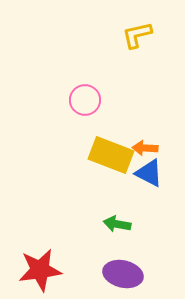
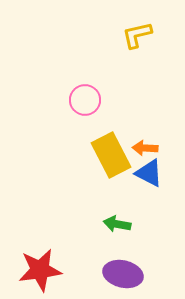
yellow rectangle: rotated 42 degrees clockwise
